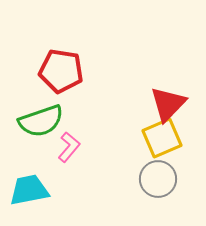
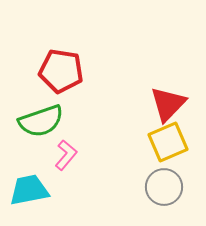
yellow square: moved 6 px right, 4 px down
pink L-shape: moved 3 px left, 8 px down
gray circle: moved 6 px right, 8 px down
